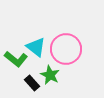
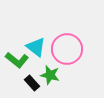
pink circle: moved 1 px right
green L-shape: moved 1 px right, 1 px down
green star: rotated 12 degrees counterclockwise
